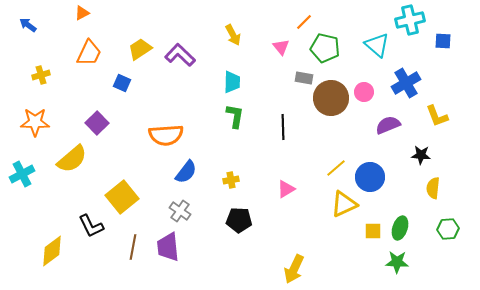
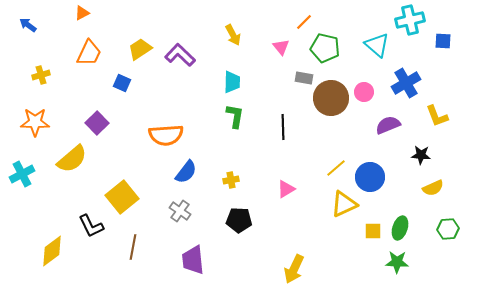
yellow semicircle at (433, 188): rotated 120 degrees counterclockwise
purple trapezoid at (168, 247): moved 25 px right, 13 px down
